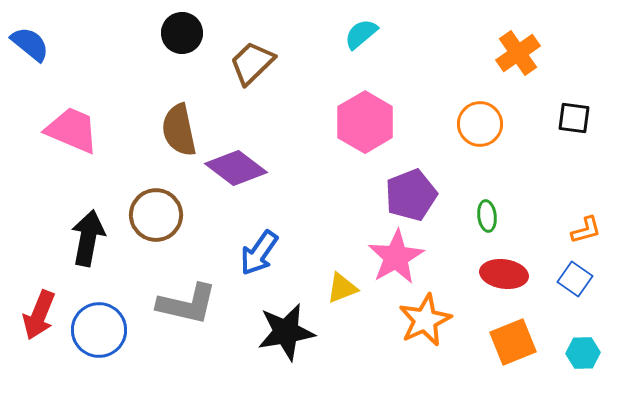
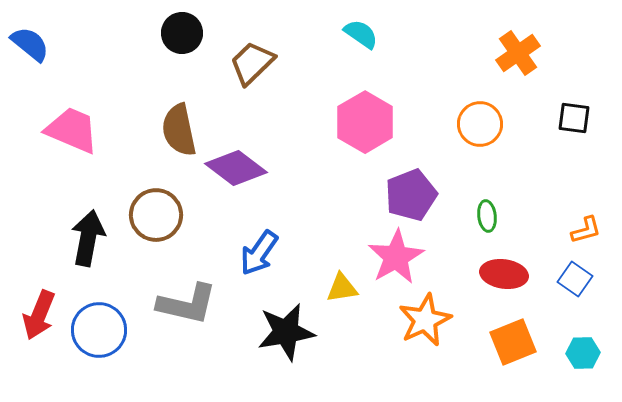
cyan semicircle: rotated 75 degrees clockwise
yellow triangle: rotated 12 degrees clockwise
